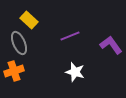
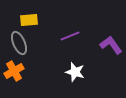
yellow rectangle: rotated 48 degrees counterclockwise
orange cross: rotated 12 degrees counterclockwise
